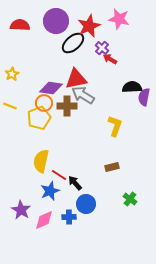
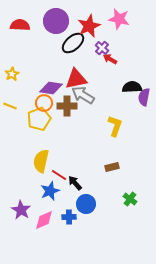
yellow pentagon: moved 1 px down
